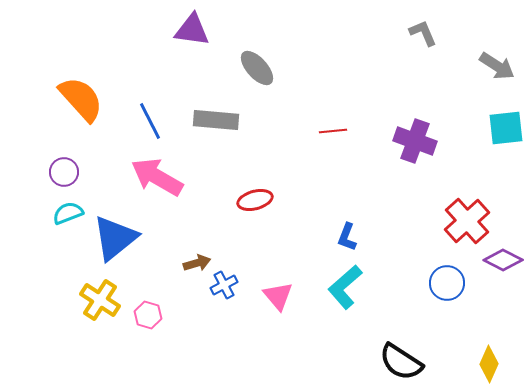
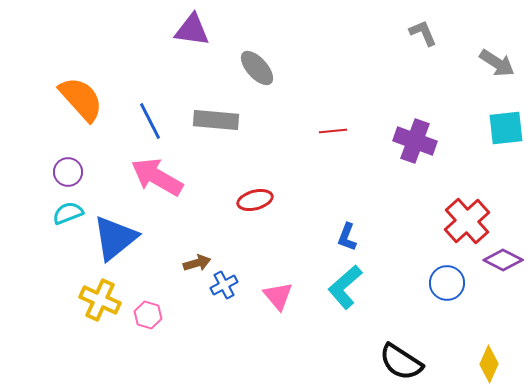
gray arrow: moved 3 px up
purple circle: moved 4 px right
yellow cross: rotated 9 degrees counterclockwise
